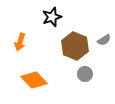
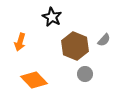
black star: rotated 24 degrees counterclockwise
gray semicircle: rotated 16 degrees counterclockwise
